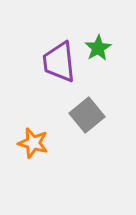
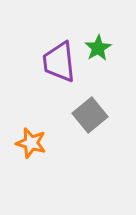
gray square: moved 3 px right
orange star: moved 2 px left
